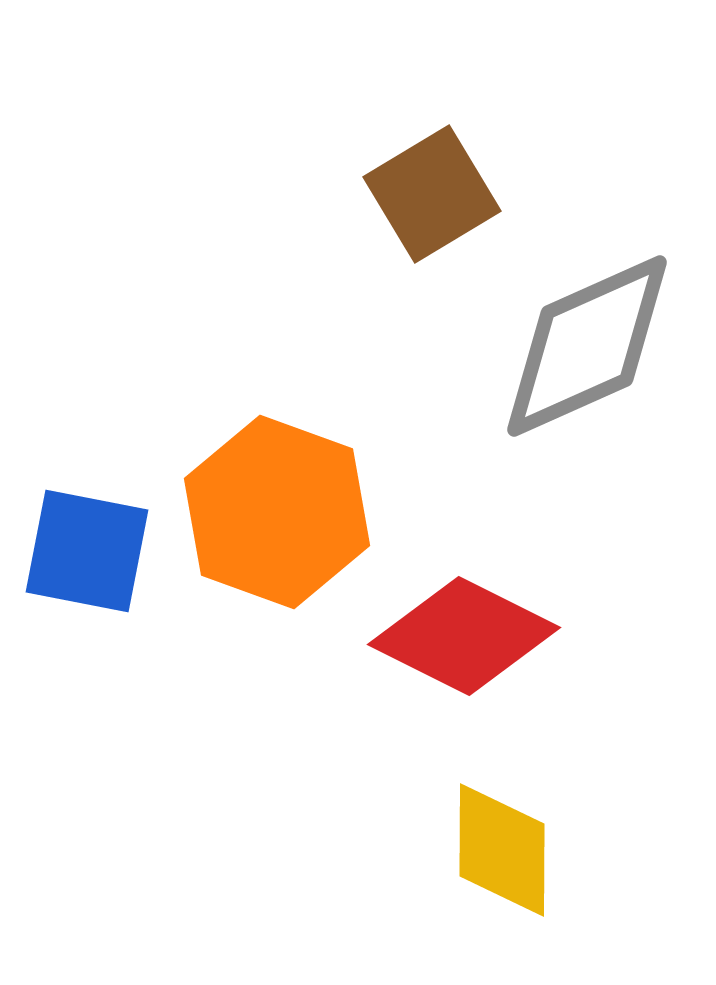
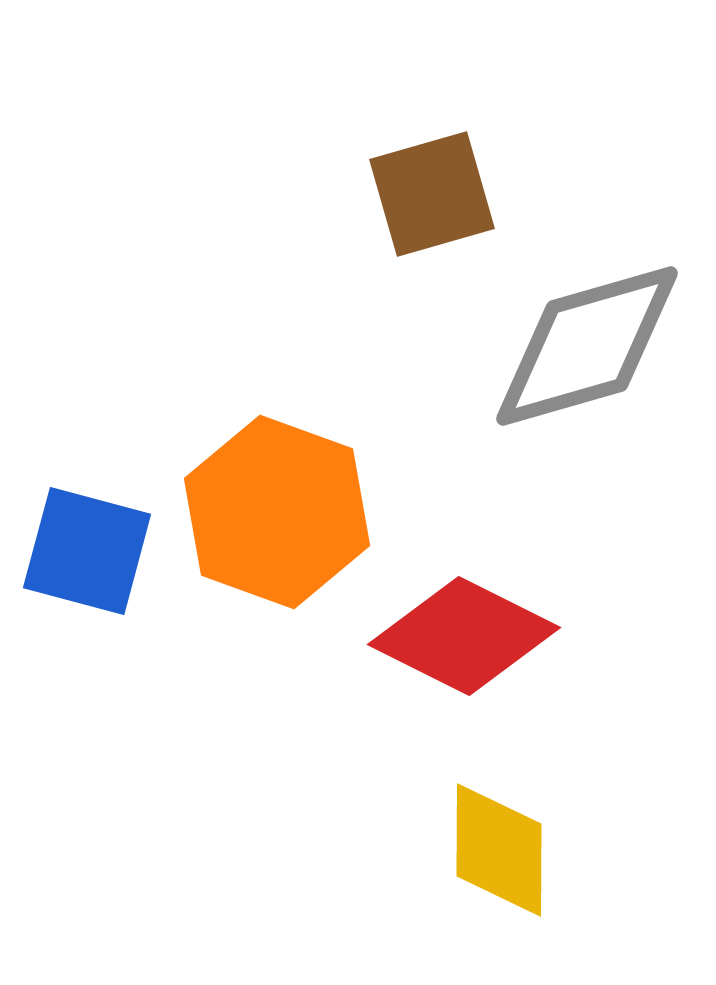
brown square: rotated 15 degrees clockwise
gray diamond: rotated 8 degrees clockwise
blue square: rotated 4 degrees clockwise
yellow diamond: moved 3 px left
